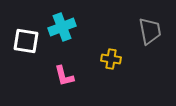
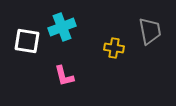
white square: moved 1 px right
yellow cross: moved 3 px right, 11 px up
